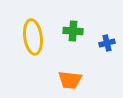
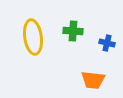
blue cross: rotated 28 degrees clockwise
orange trapezoid: moved 23 px right
